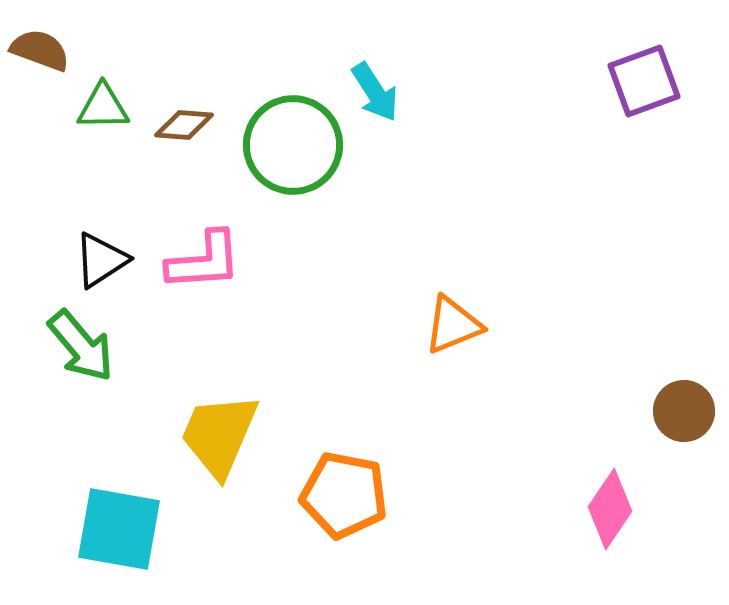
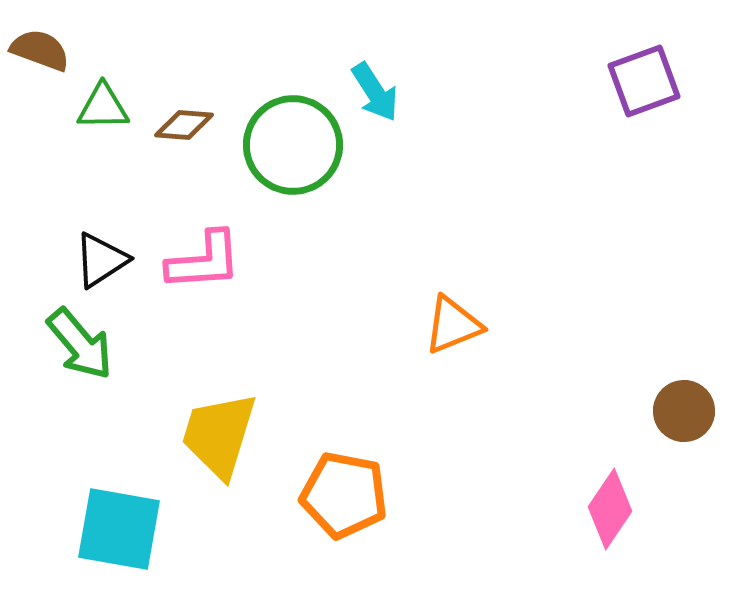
green arrow: moved 1 px left, 2 px up
yellow trapezoid: rotated 6 degrees counterclockwise
